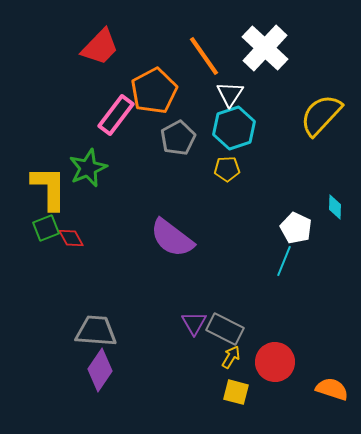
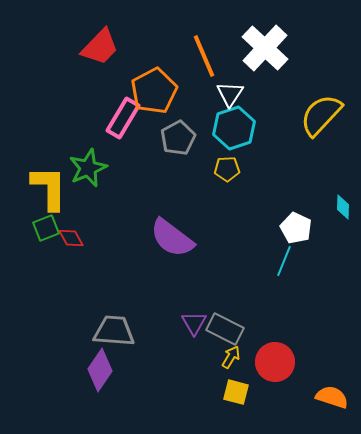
orange line: rotated 12 degrees clockwise
pink rectangle: moved 7 px right, 3 px down; rotated 6 degrees counterclockwise
cyan diamond: moved 8 px right
gray trapezoid: moved 18 px right
orange semicircle: moved 8 px down
